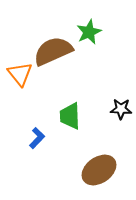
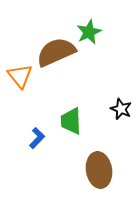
brown semicircle: moved 3 px right, 1 px down
orange triangle: moved 2 px down
black star: rotated 20 degrees clockwise
green trapezoid: moved 1 px right, 5 px down
brown ellipse: rotated 64 degrees counterclockwise
